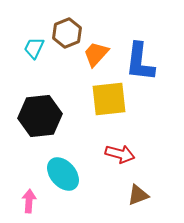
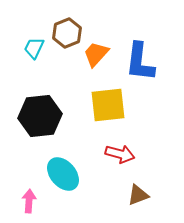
yellow square: moved 1 px left, 6 px down
